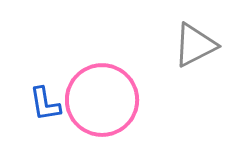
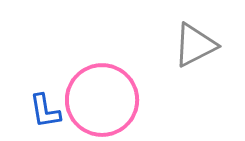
blue L-shape: moved 7 px down
